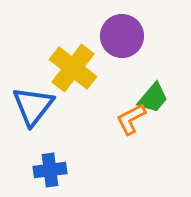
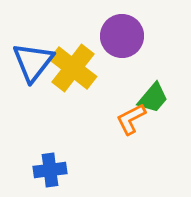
blue triangle: moved 44 px up
